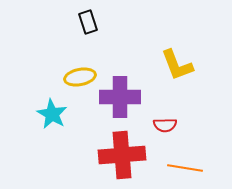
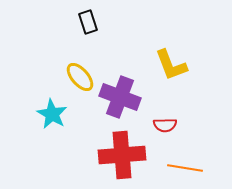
yellow L-shape: moved 6 px left
yellow ellipse: rotated 60 degrees clockwise
purple cross: rotated 21 degrees clockwise
